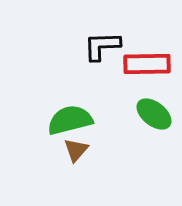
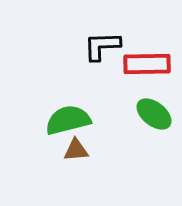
green semicircle: moved 2 px left
brown triangle: rotated 44 degrees clockwise
